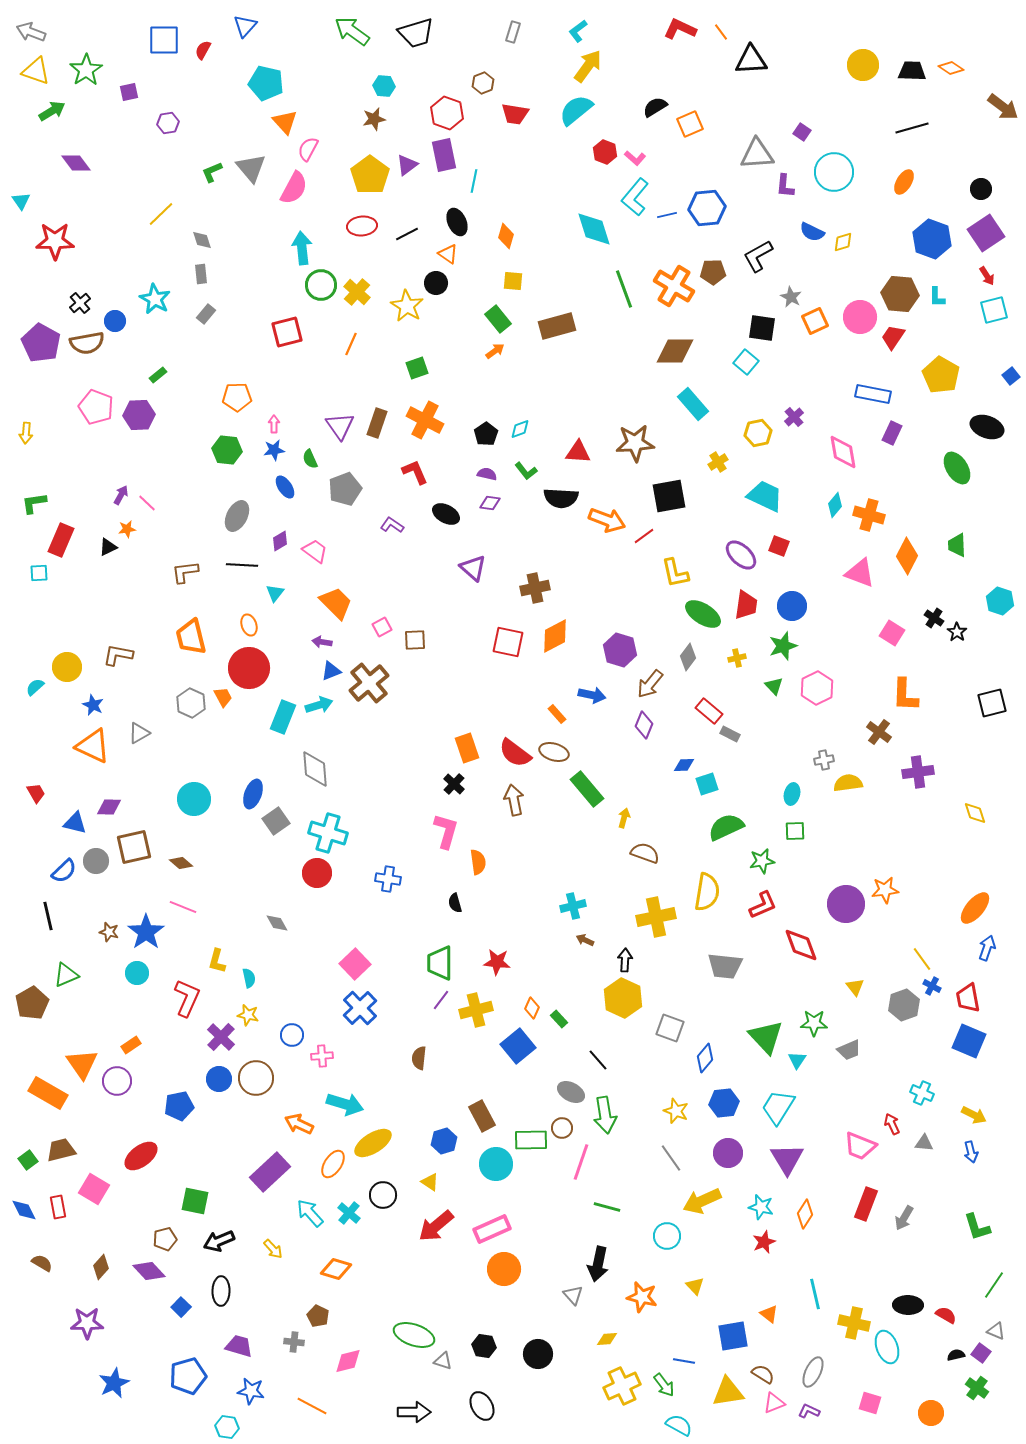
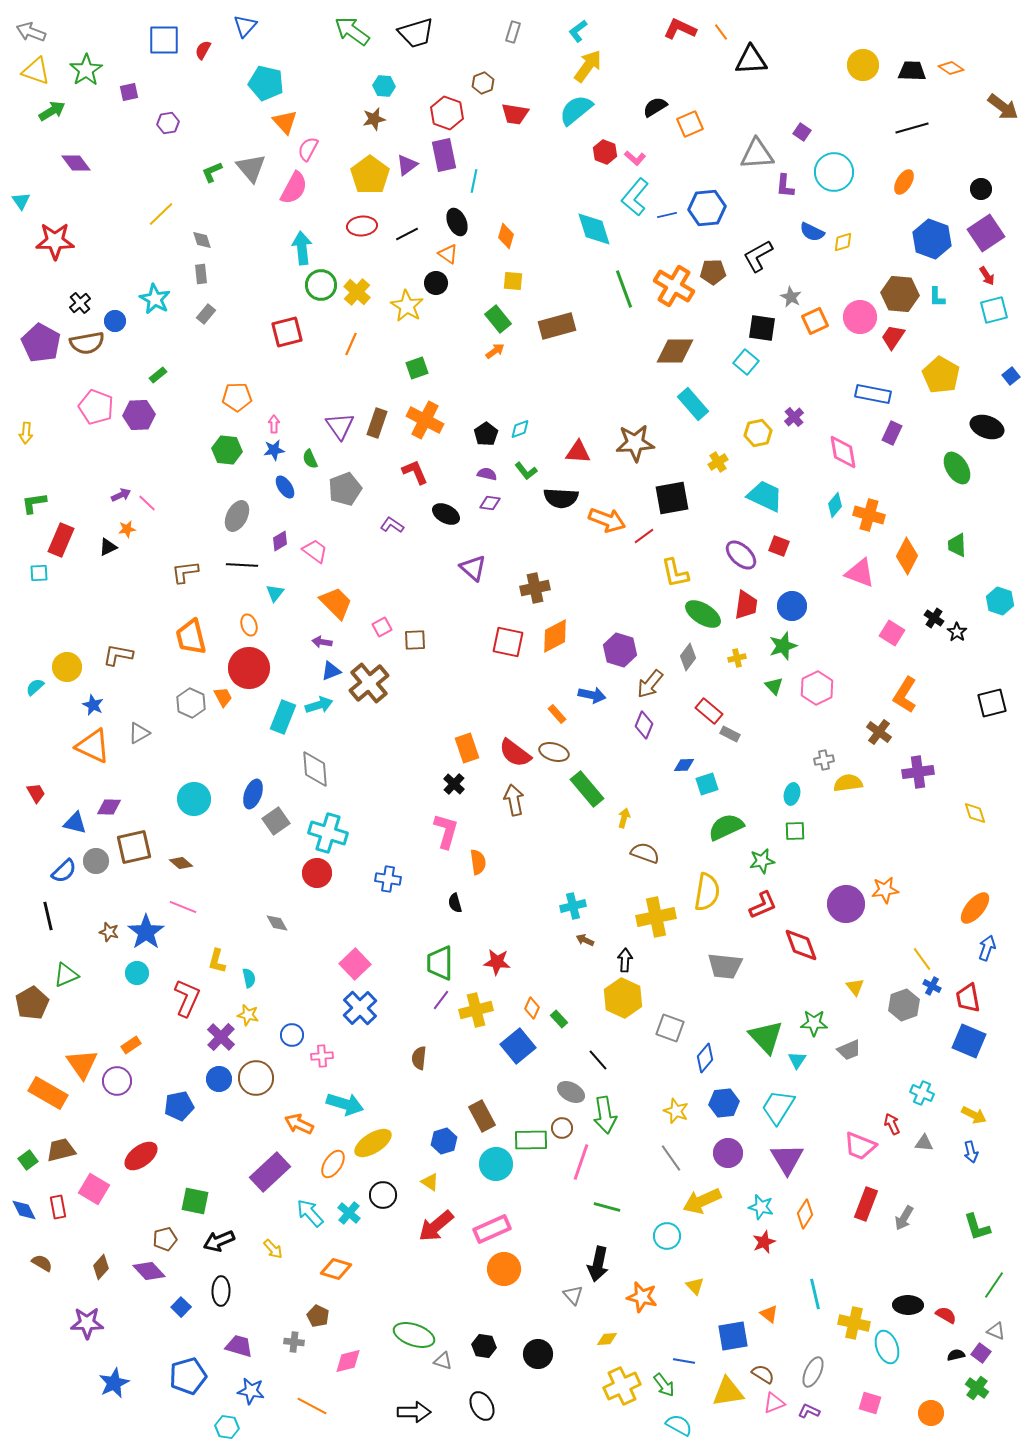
purple arrow at (121, 495): rotated 36 degrees clockwise
black square at (669, 496): moved 3 px right, 2 px down
orange L-shape at (905, 695): rotated 30 degrees clockwise
